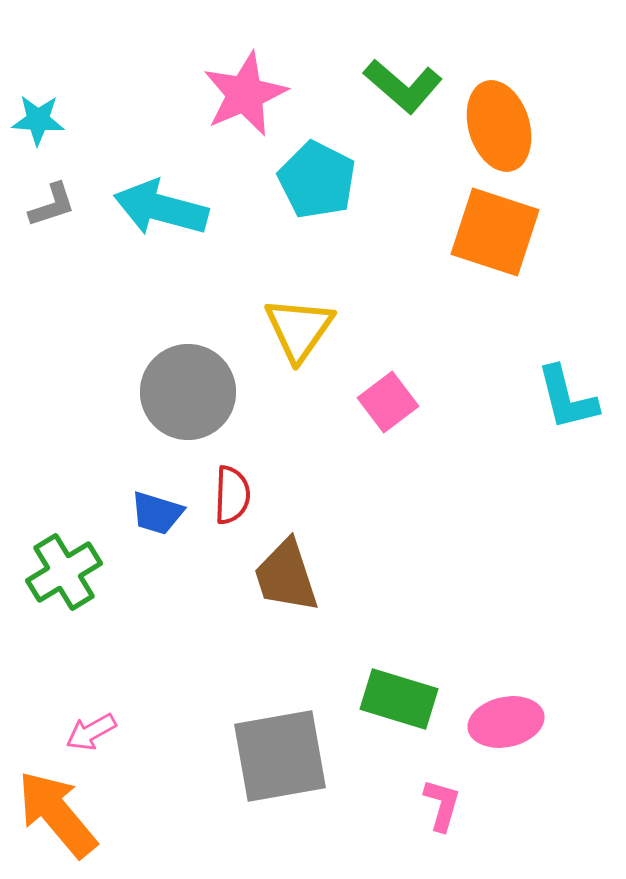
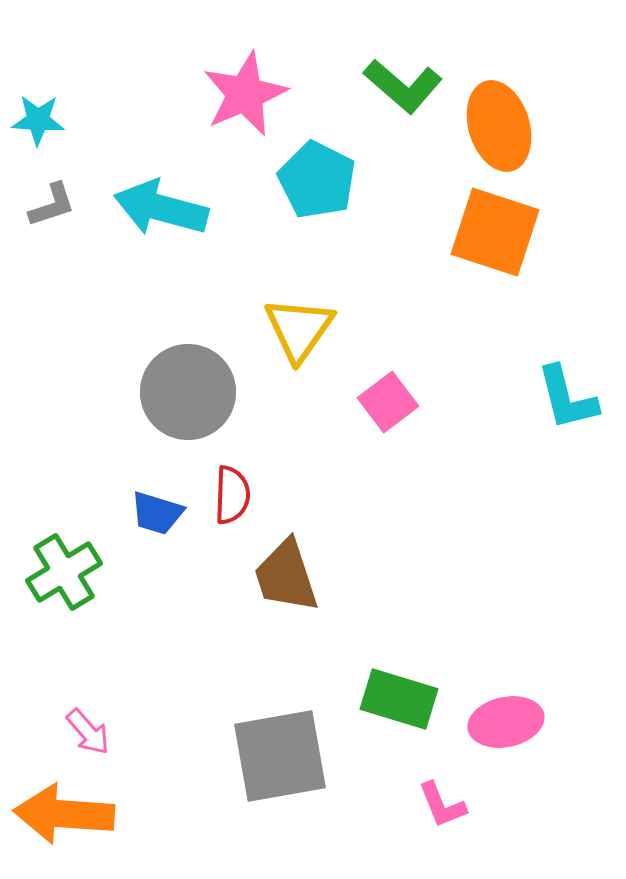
pink arrow: moved 3 px left; rotated 102 degrees counterclockwise
pink L-shape: rotated 142 degrees clockwise
orange arrow: moved 7 px right; rotated 46 degrees counterclockwise
